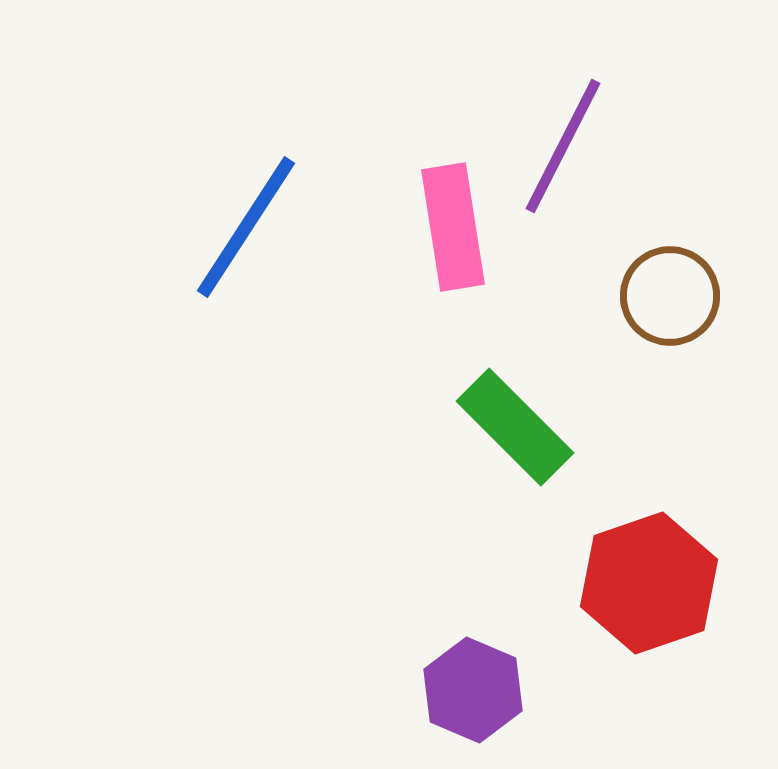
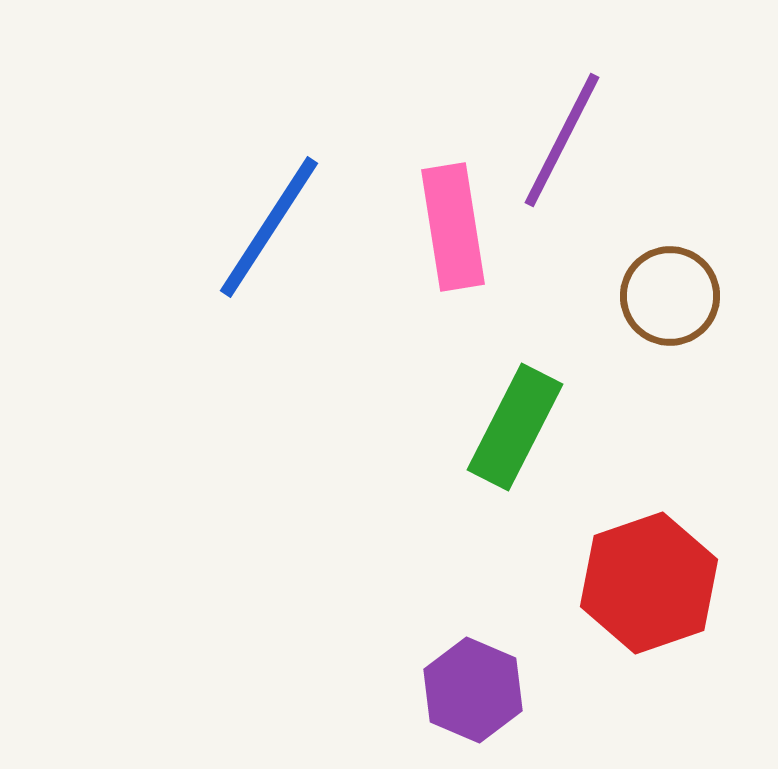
purple line: moved 1 px left, 6 px up
blue line: moved 23 px right
green rectangle: rotated 72 degrees clockwise
